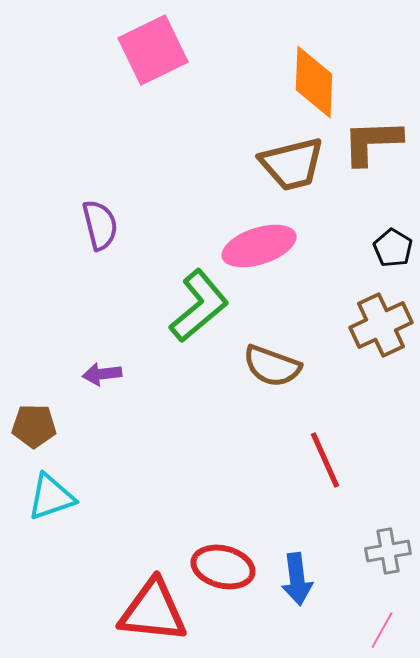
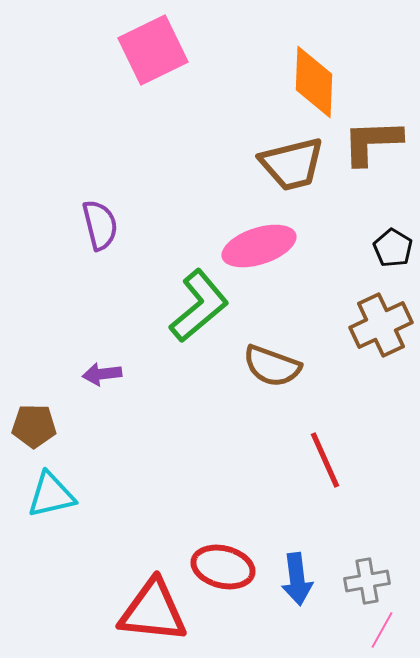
cyan triangle: moved 2 px up; rotated 6 degrees clockwise
gray cross: moved 21 px left, 30 px down
